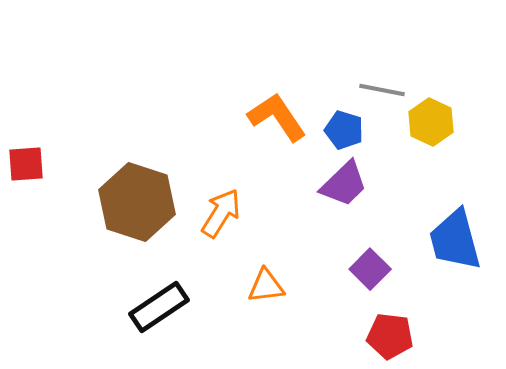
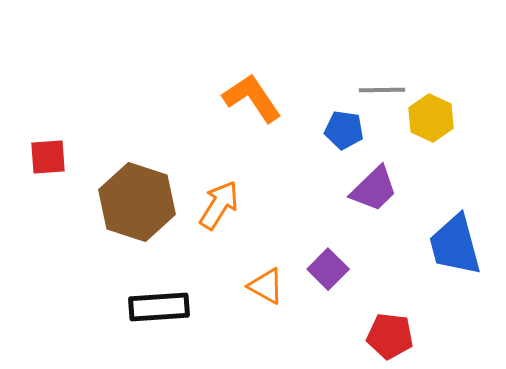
gray line: rotated 12 degrees counterclockwise
orange L-shape: moved 25 px left, 19 px up
yellow hexagon: moved 4 px up
blue pentagon: rotated 9 degrees counterclockwise
red square: moved 22 px right, 7 px up
purple trapezoid: moved 30 px right, 5 px down
orange arrow: moved 2 px left, 8 px up
blue trapezoid: moved 5 px down
purple square: moved 42 px left
orange triangle: rotated 36 degrees clockwise
black rectangle: rotated 30 degrees clockwise
